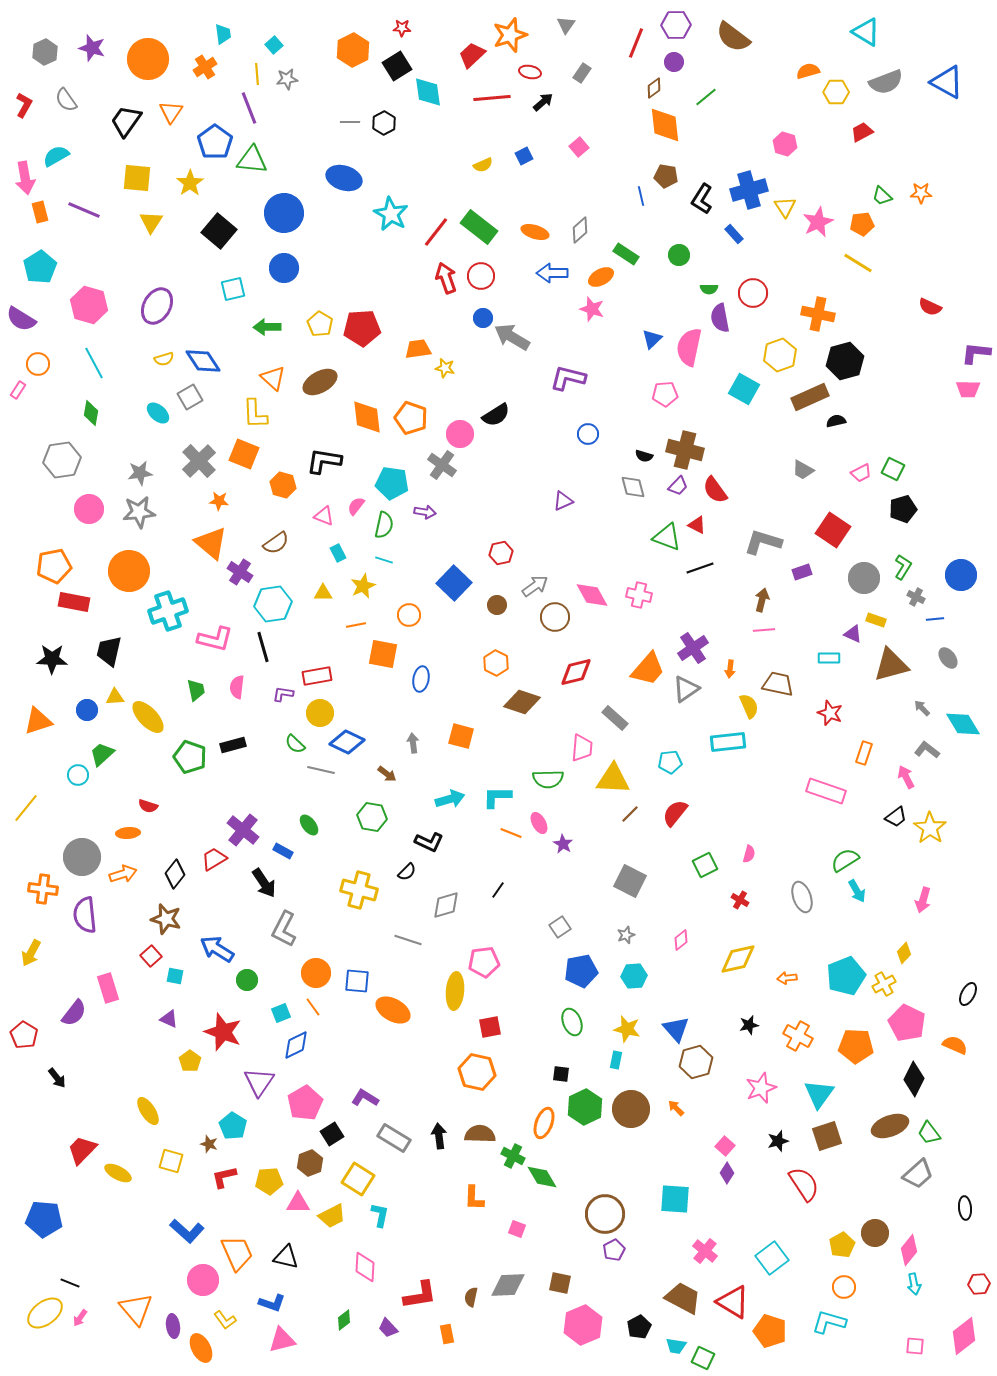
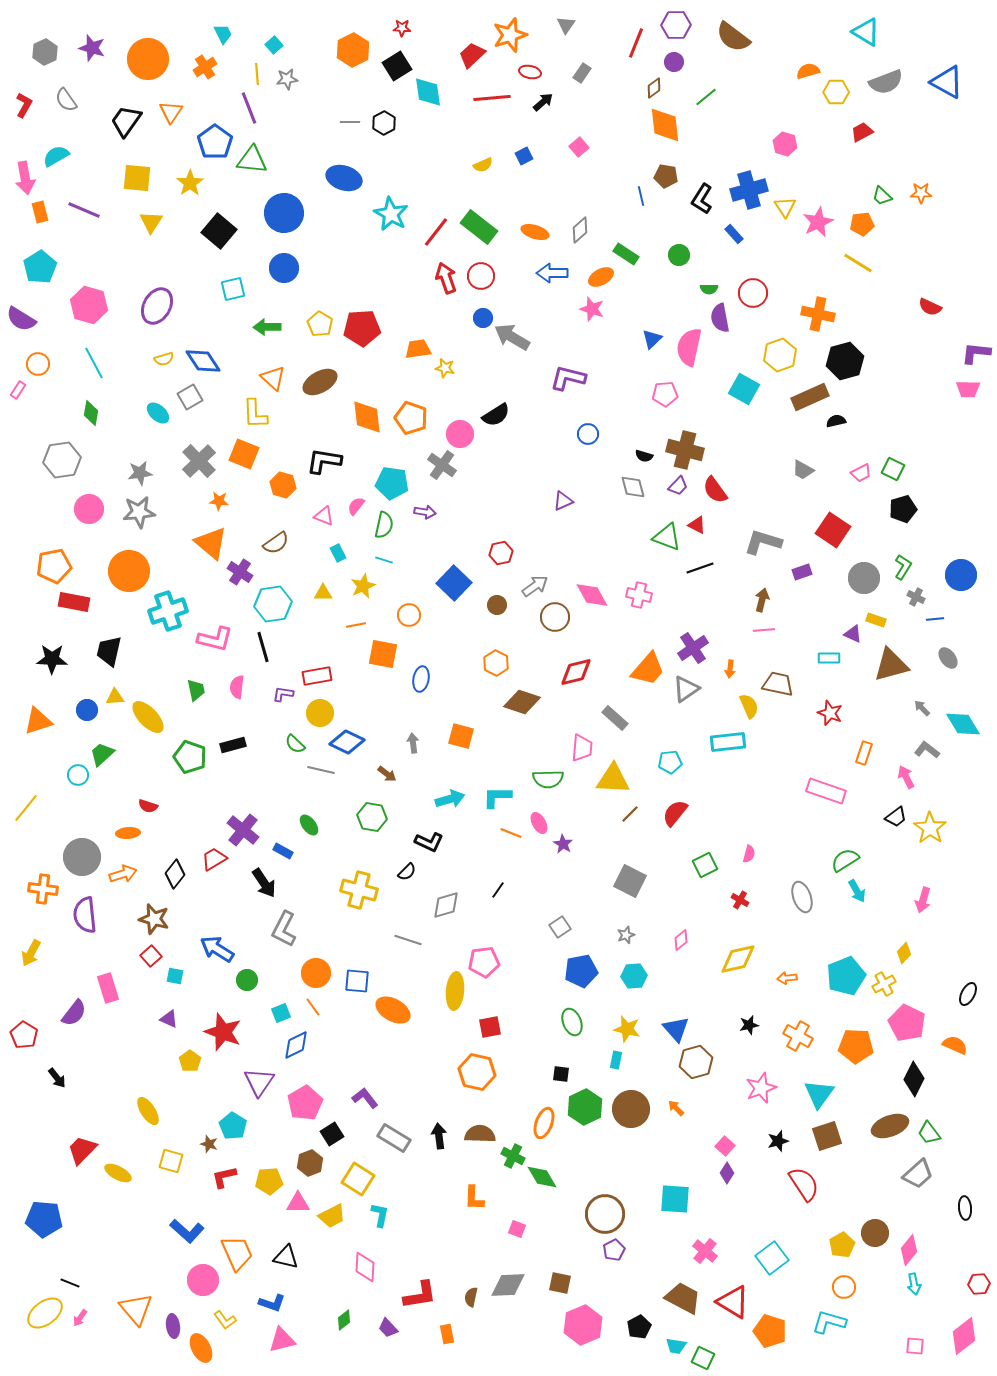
cyan trapezoid at (223, 34): rotated 20 degrees counterclockwise
brown star at (166, 919): moved 12 px left
purple L-shape at (365, 1098): rotated 20 degrees clockwise
